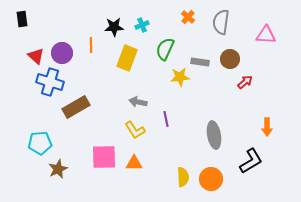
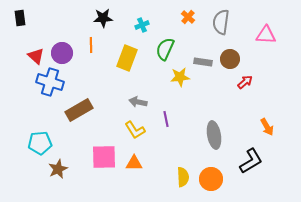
black rectangle: moved 2 px left, 1 px up
black star: moved 11 px left, 9 px up
gray rectangle: moved 3 px right
brown rectangle: moved 3 px right, 3 px down
orange arrow: rotated 30 degrees counterclockwise
